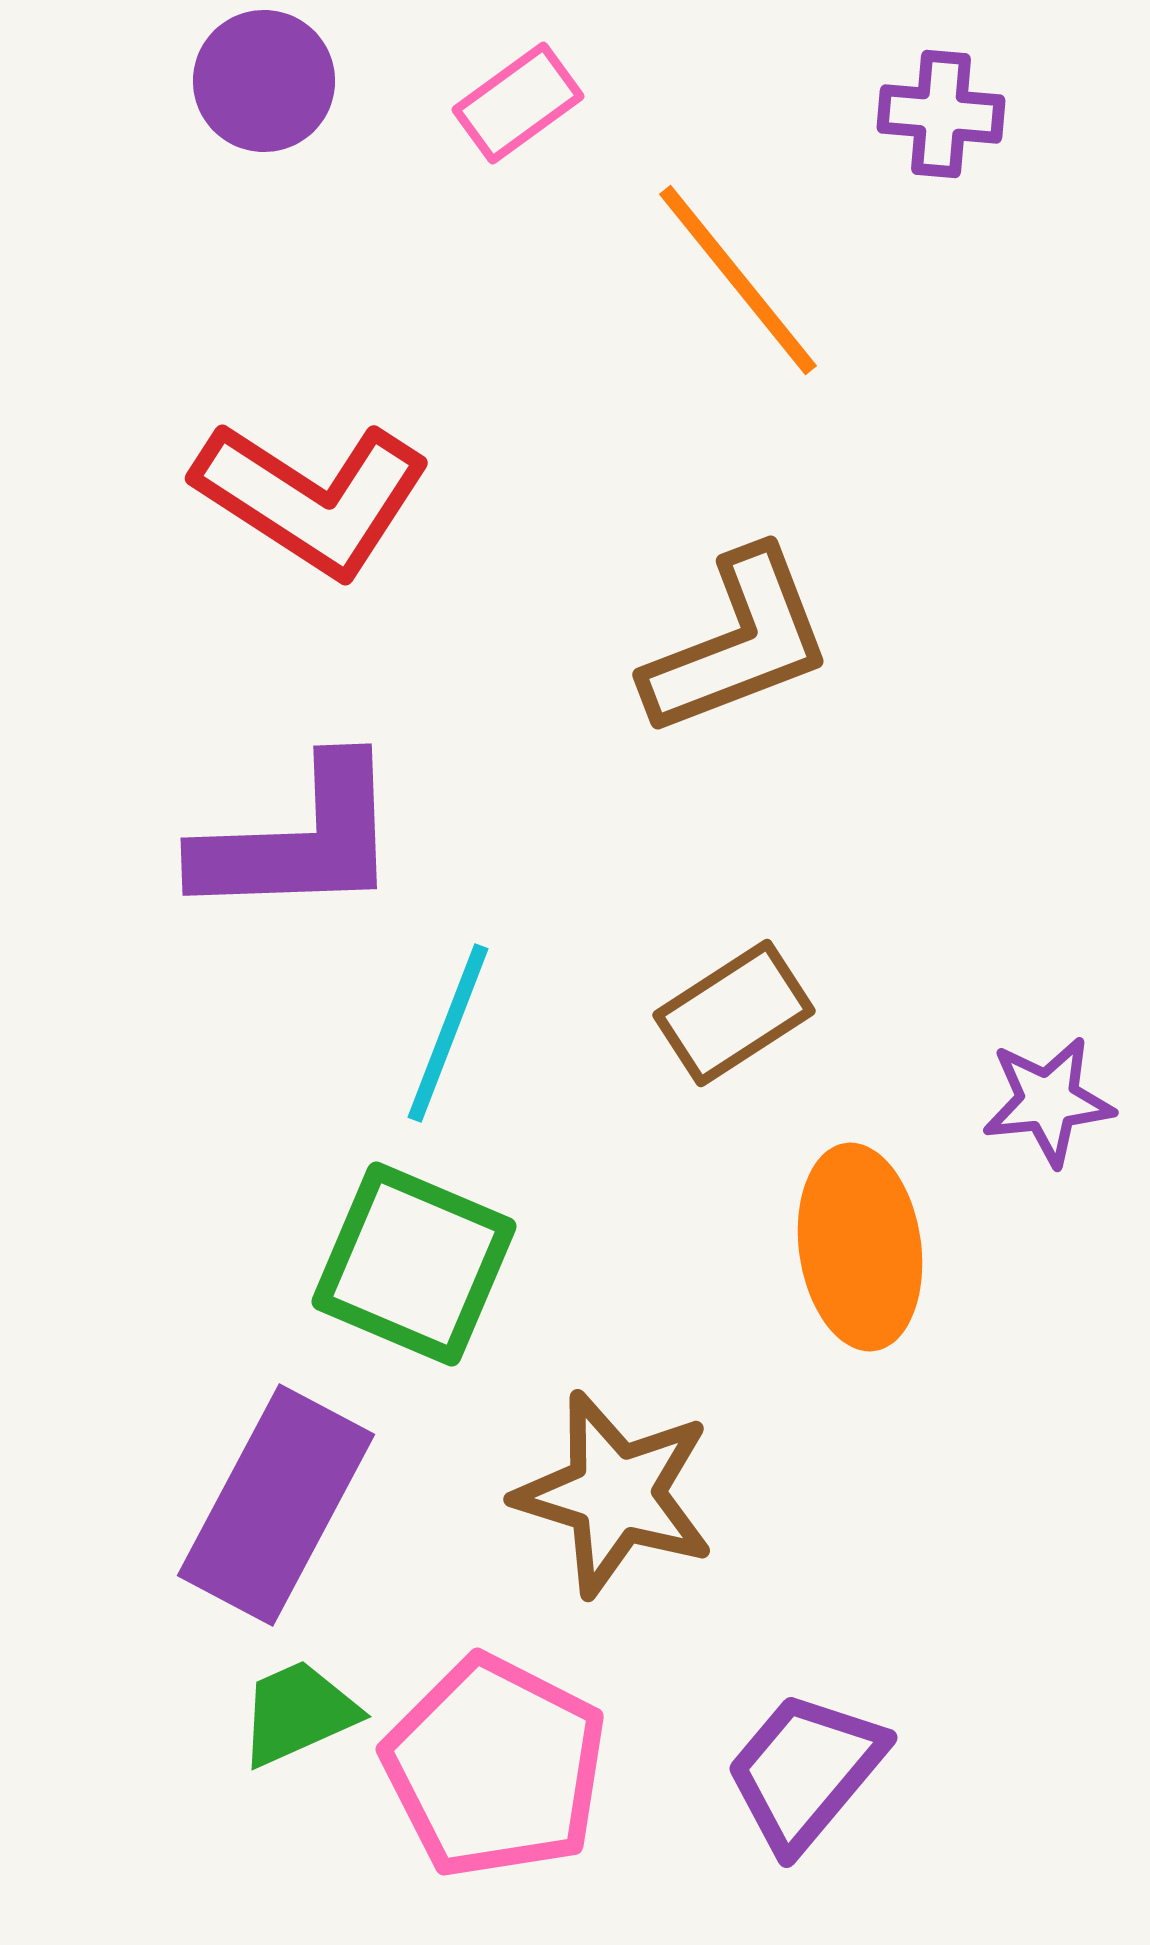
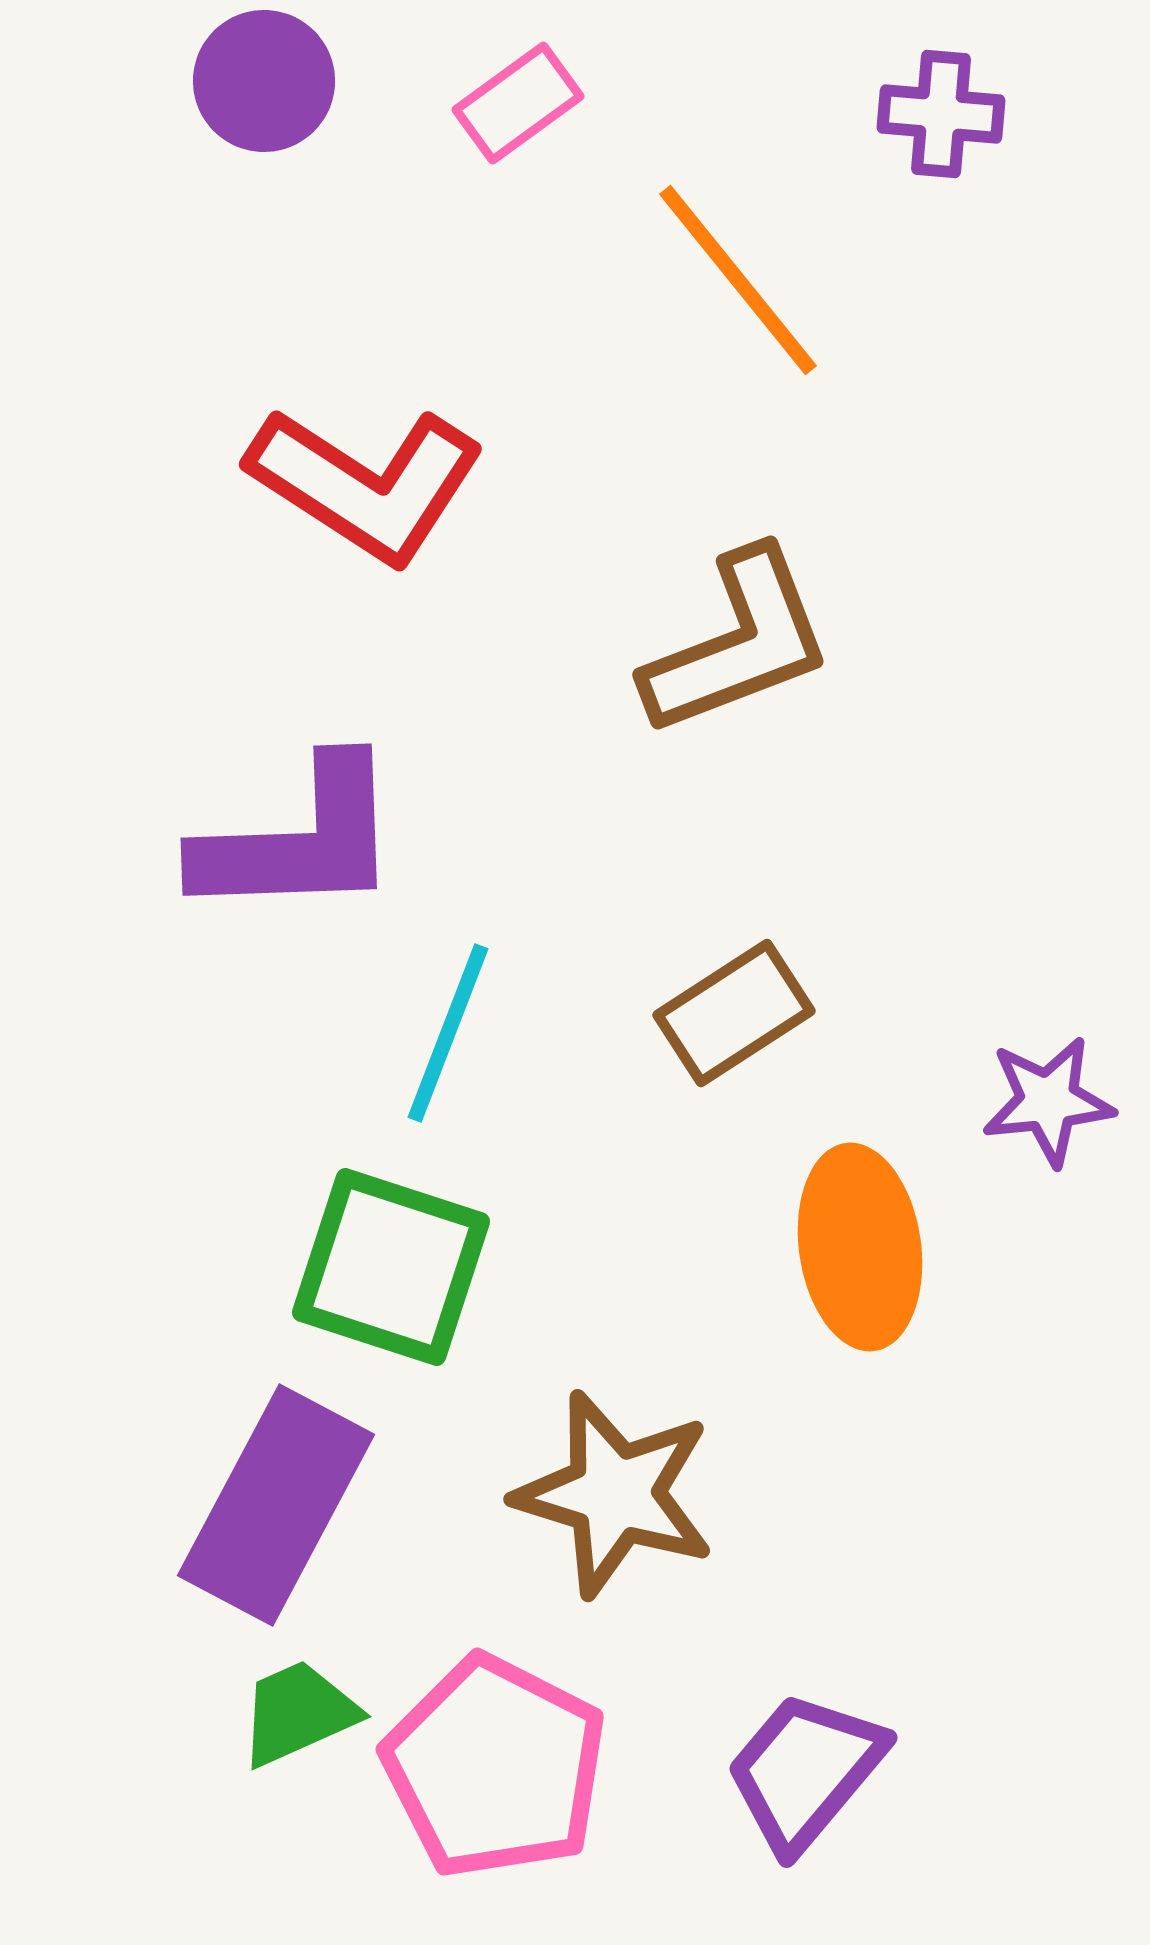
red L-shape: moved 54 px right, 14 px up
green square: moved 23 px left, 3 px down; rotated 5 degrees counterclockwise
